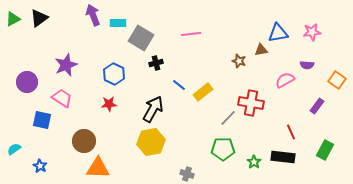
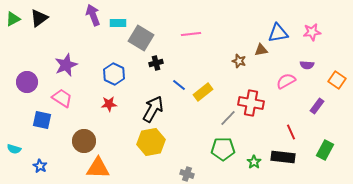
pink semicircle: moved 1 px right, 1 px down
cyan semicircle: rotated 128 degrees counterclockwise
